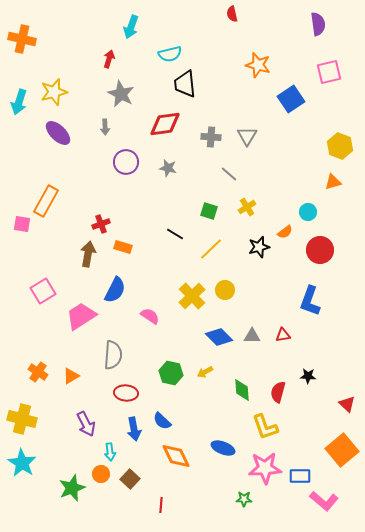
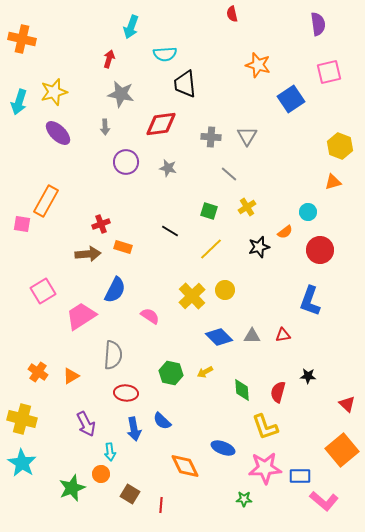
cyan semicircle at (170, 54): moved 5 px left; rotated 10 degrees clockwise
gray star at (121, 94): rotated 16 degrees counterclockwise
red diamond at (165, 124): moved 4 px left
black line at (175, 234): moved 5 px left, 3 px up
brown arrow at (88, 254): rotated 75 degrees clockwise
orange diamond at (176, 456): moved 9 px right, 10 px down
brown square at (130, 479): moved 15 px down; rotated 12 degrees counterclockwise
